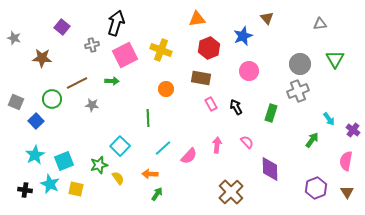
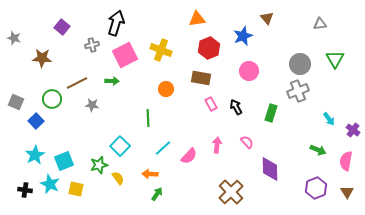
green arrow at (312, 140): moved 6 px right, 10 px down; rotated 77 degrees clockwise
